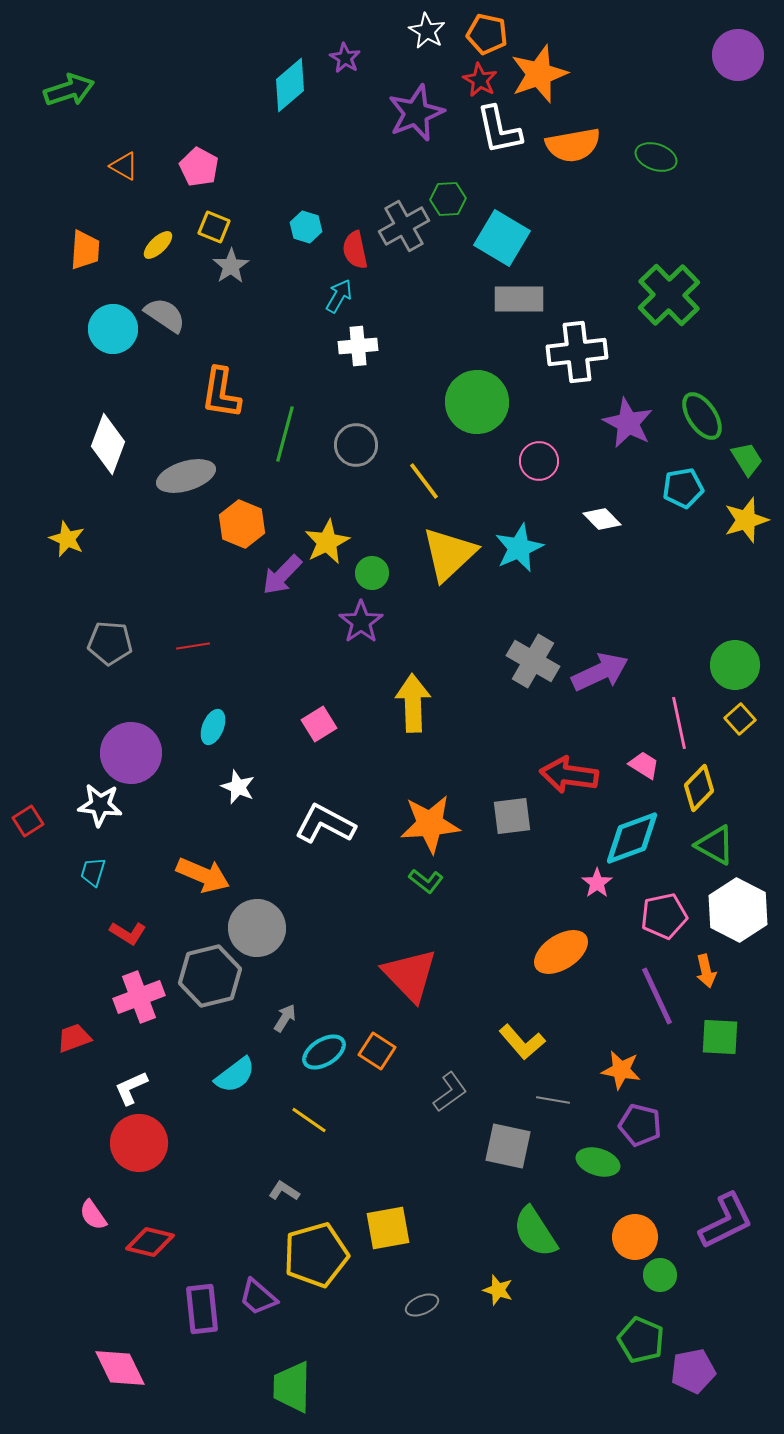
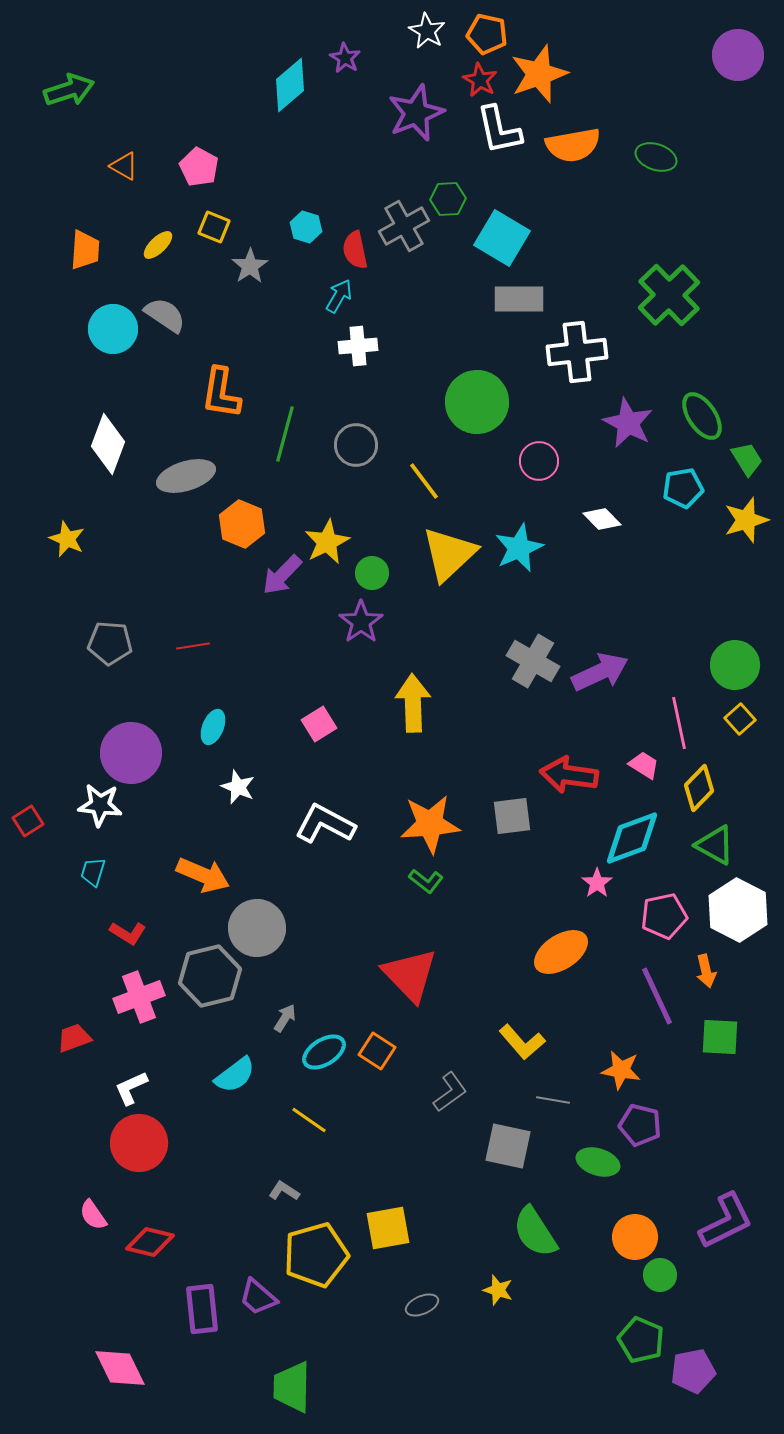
gray star at (231, 266): moved 19 px right
